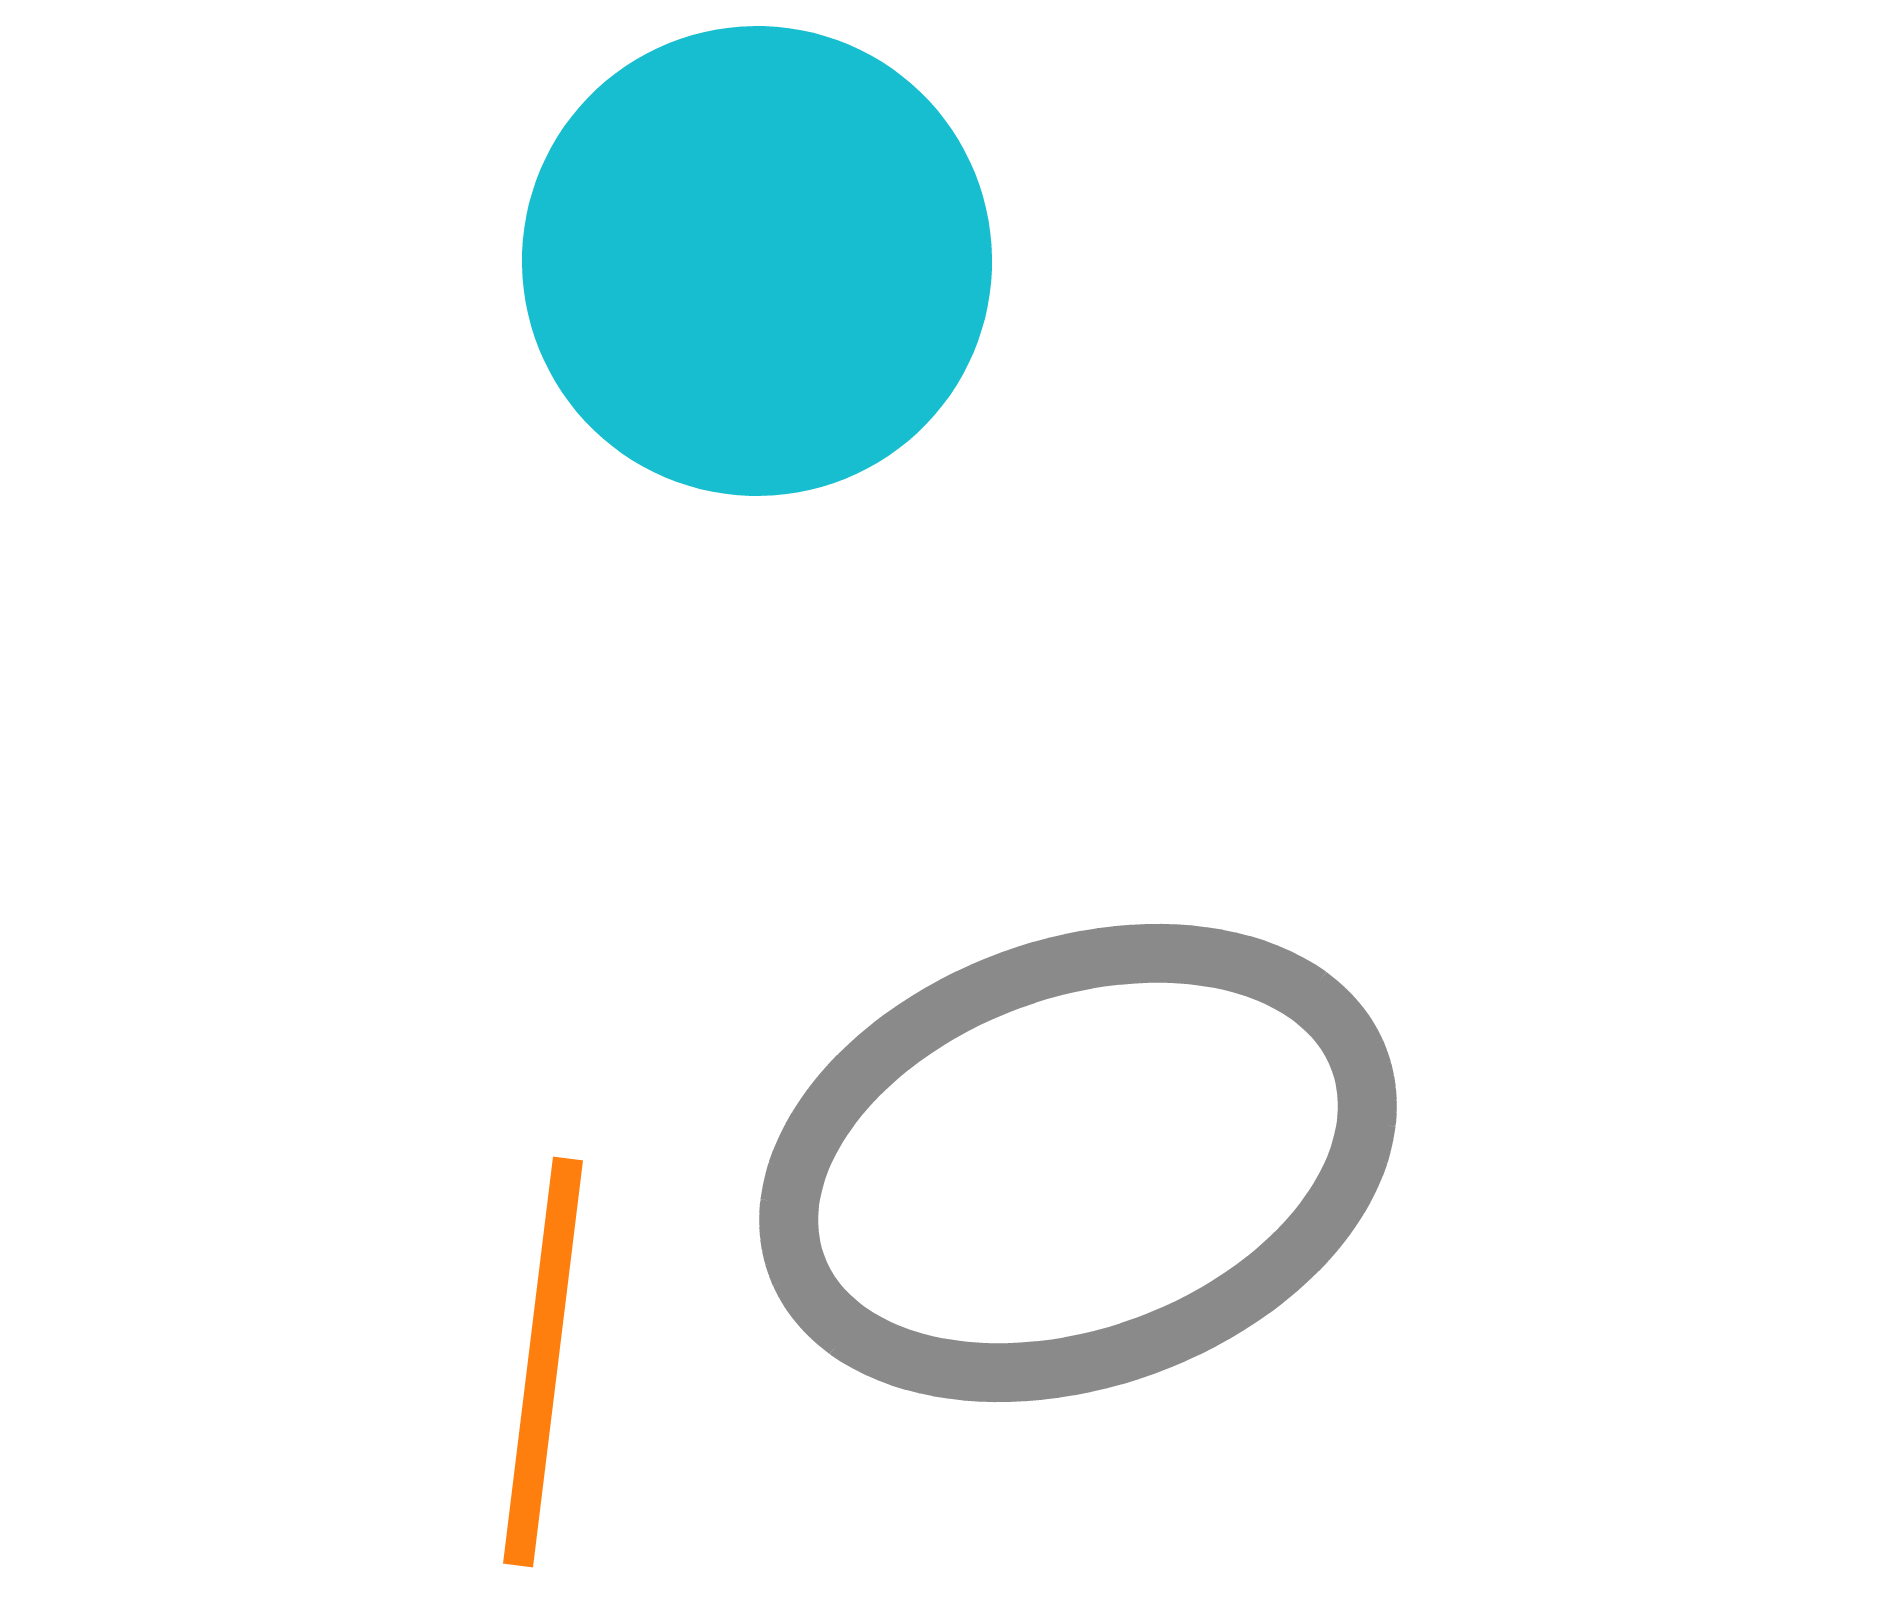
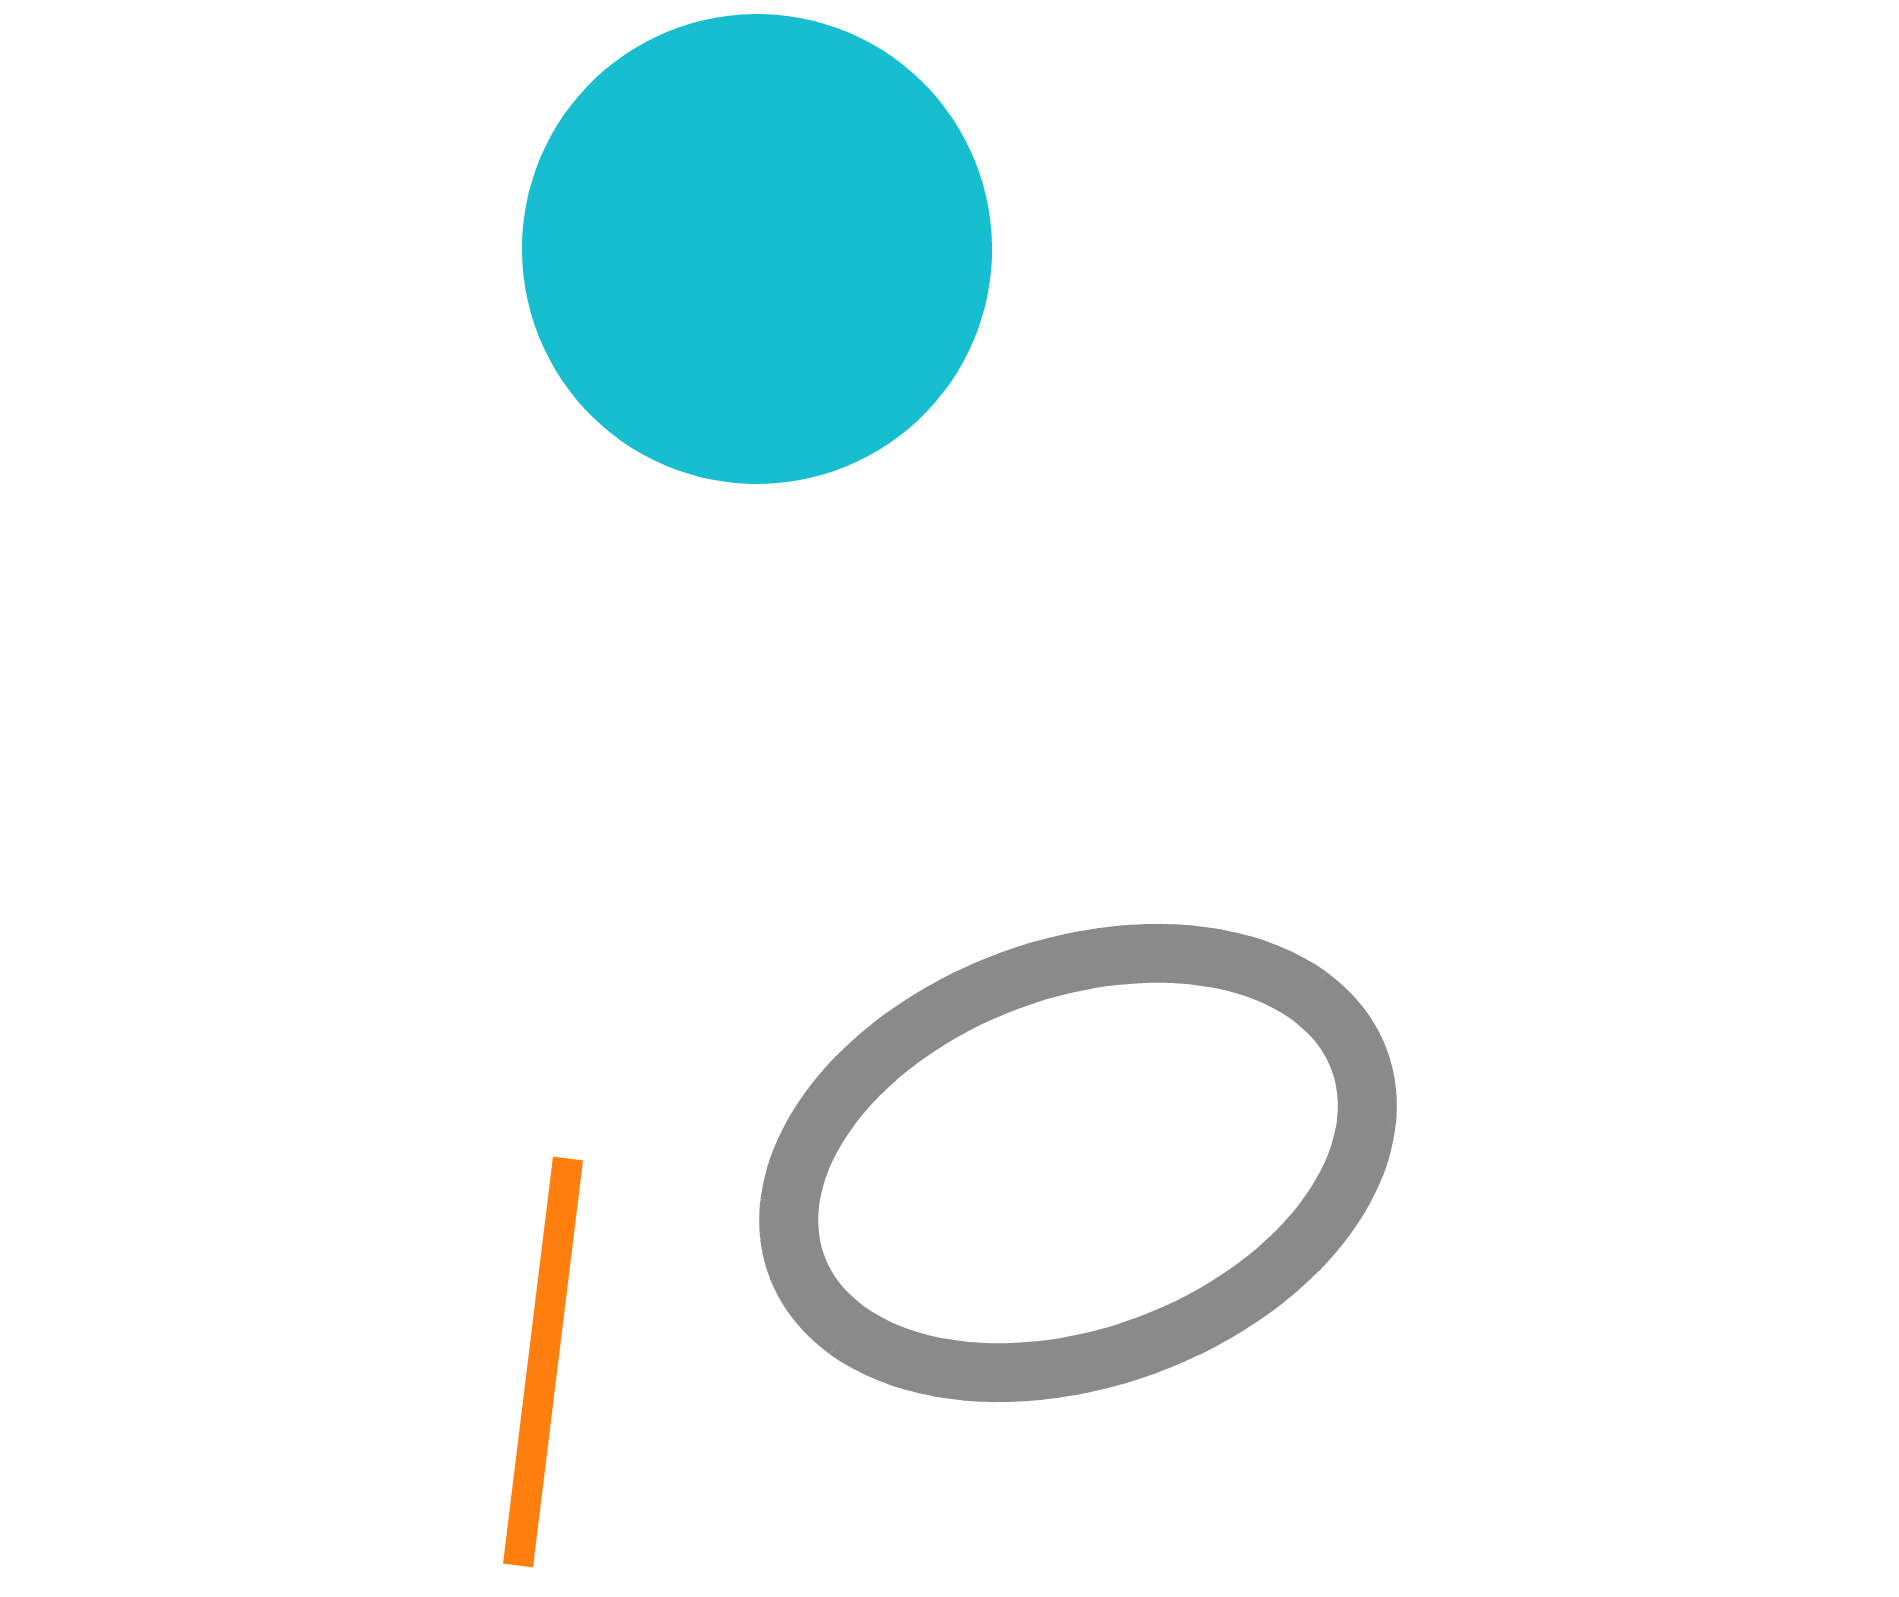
cyan circle: moved 12 px up
